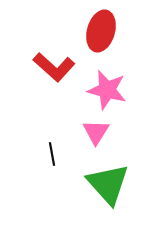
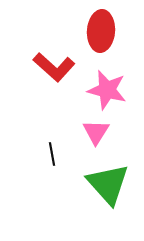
red ellipse: rotated 12 degrees counterclockwise
